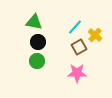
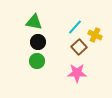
yellow cross: rotated 16 degrees counterclockwise
brown square: rotated 14 degrees counterclockwise
